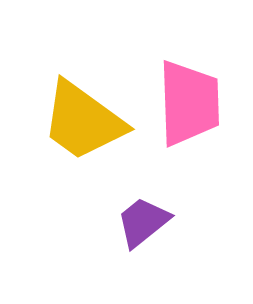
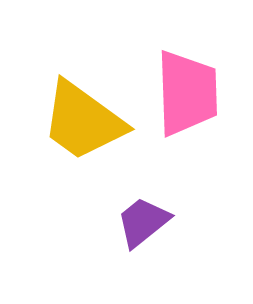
pink trapezoid: moved 2 px left, 10 px up
